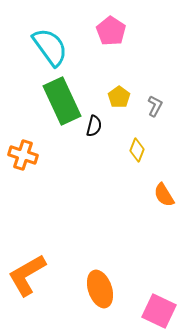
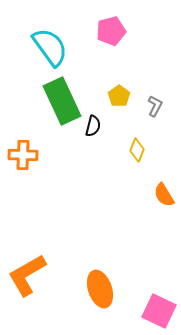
pink pentagon: rotated 24 degrees clockwise
yellow pentagon: moved 1 px up
black semicircle: moved 1 px left
orange cross: rotated 16 degrees counterclockwise
